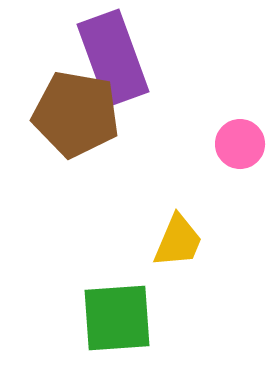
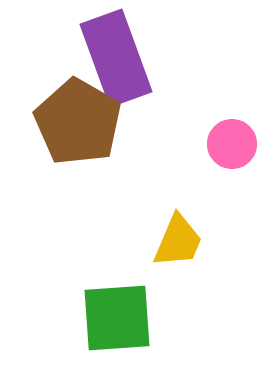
purple rectangle: moved 3 px right
brown pentagon: moved 2 px right, 8 px down; rotated 20 degrees clockwise
pink circle: moved 8 px left
